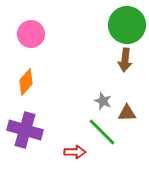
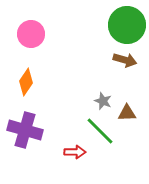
brown arrow: rotated 80 degrees counterclockwise
orange diamond: rotated 8 degrees counterclockwise
green line: moved 2 px left, 1 px up
